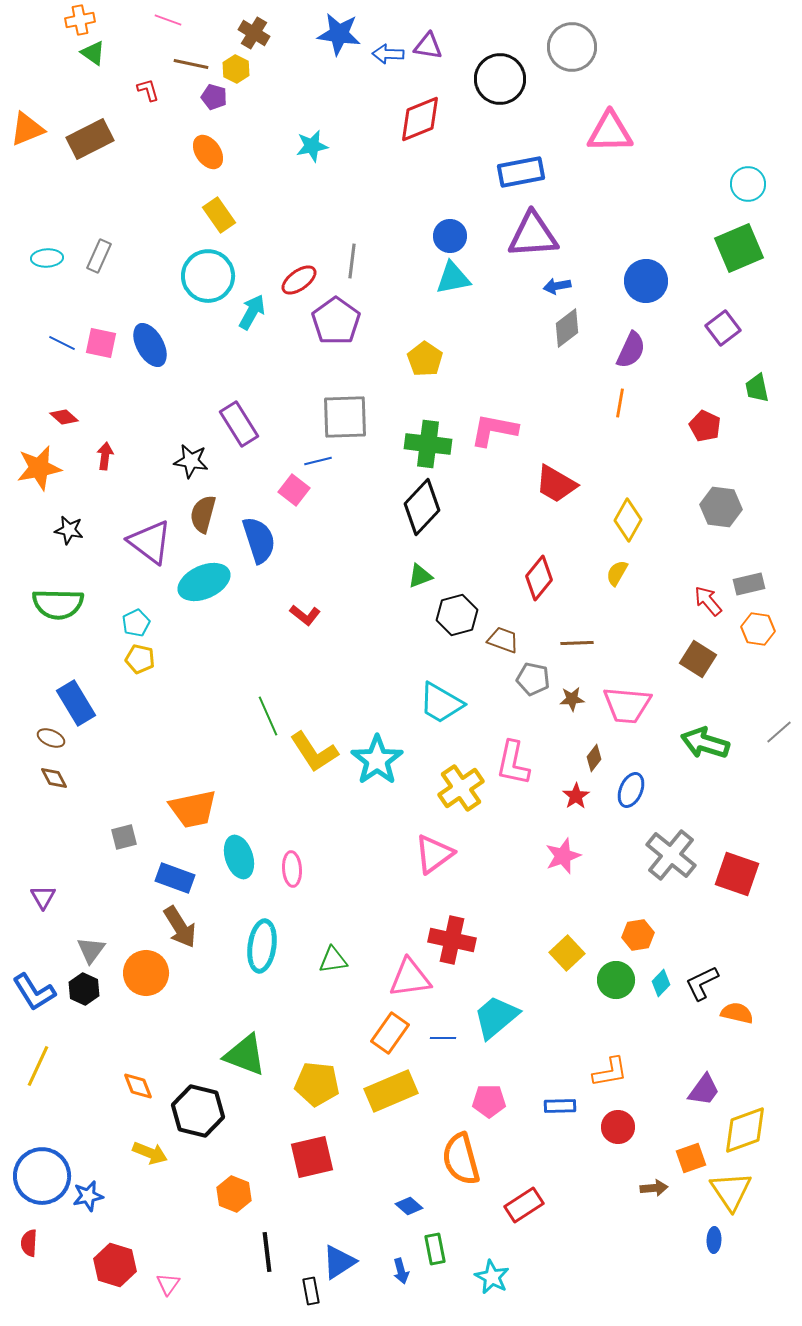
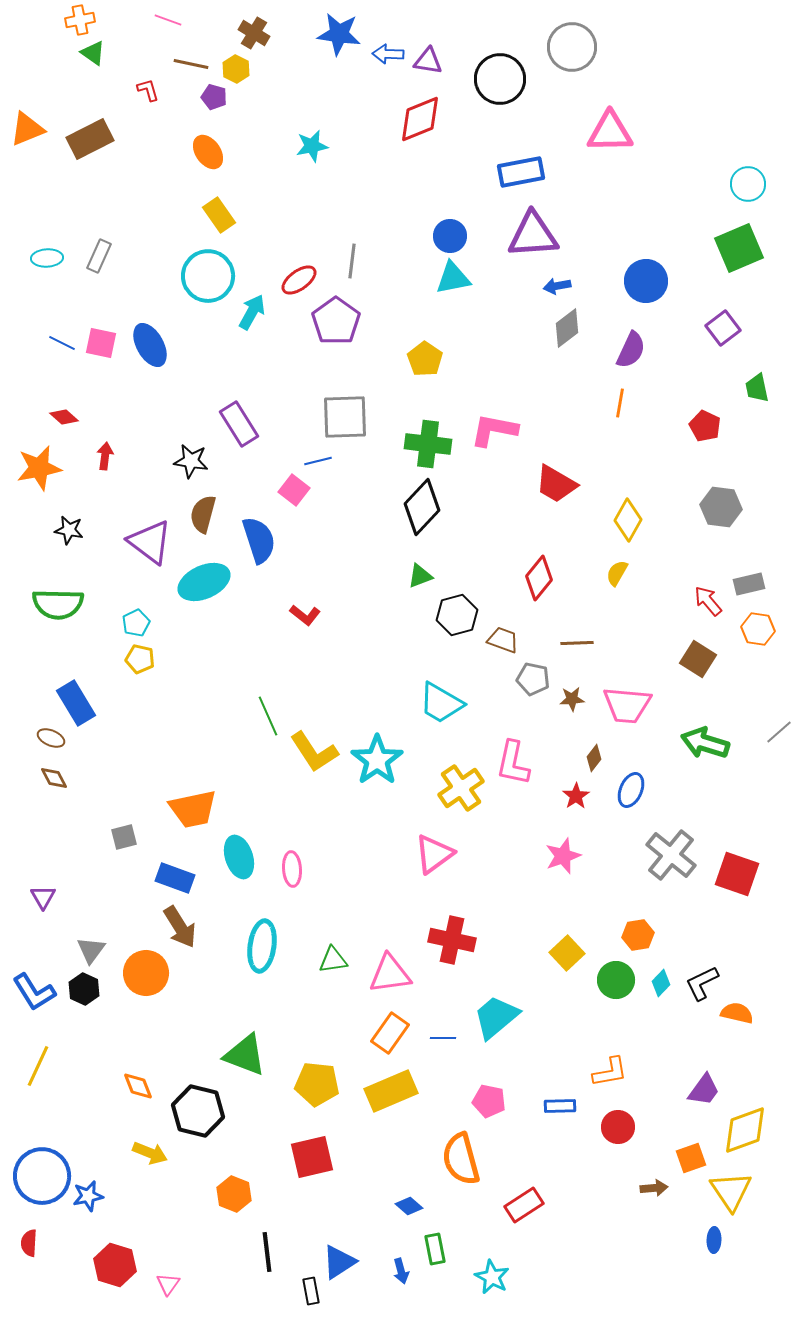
purple triangle at (428, 46): moved 15 px down
pink triangle at (410, 978): moved 20 px left, 4 px up
pink pentagon at (489, 1101): rotated 12 degrees clockwise
